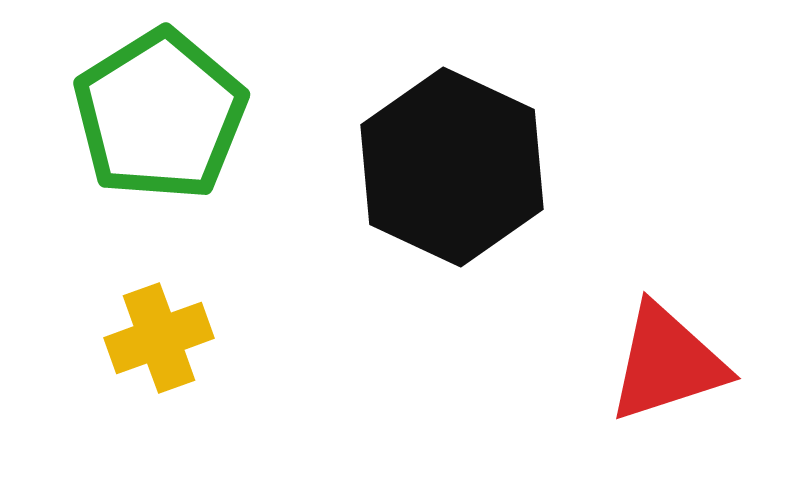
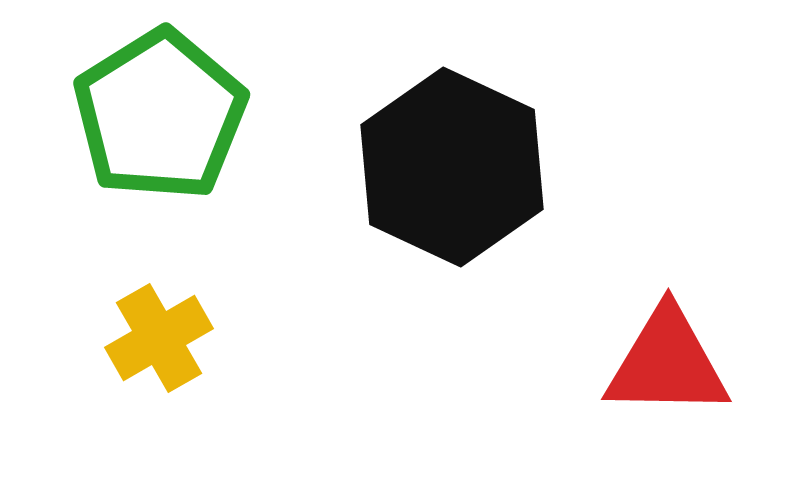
yellow cross: rotated 10 degrees counterclockwise
red triangle: rotated 19 degrees clockwise
